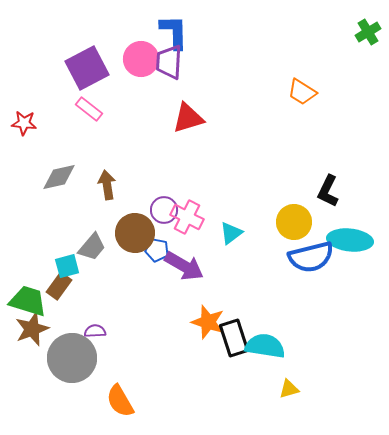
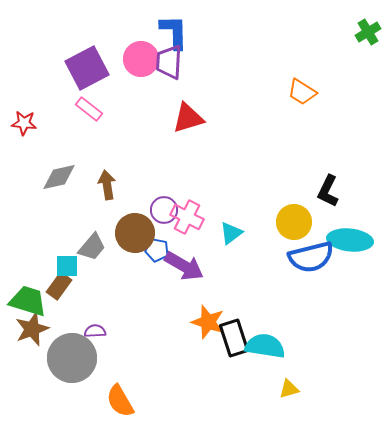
cyan square: rotated 15 degrees clockwise
